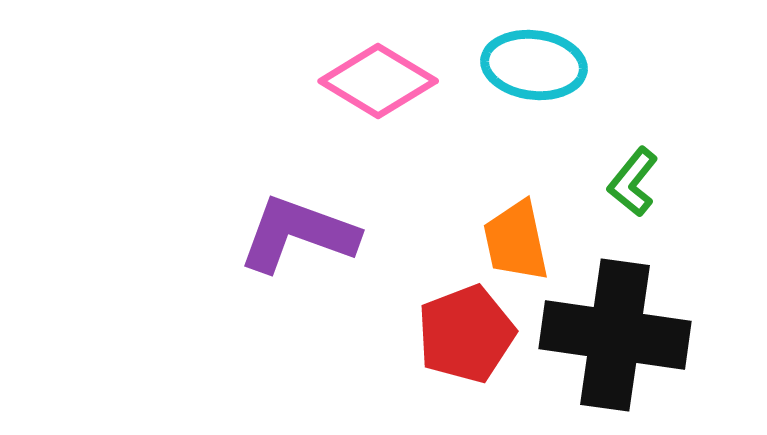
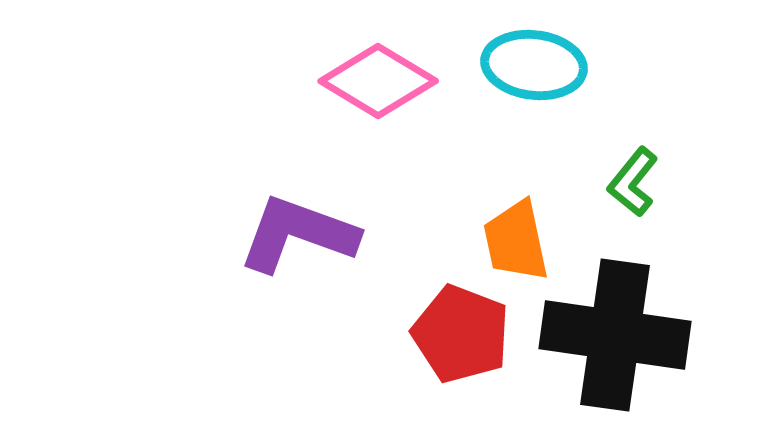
red pentagon: moved 5 px left; rotated 30 degrees counterclockwise
